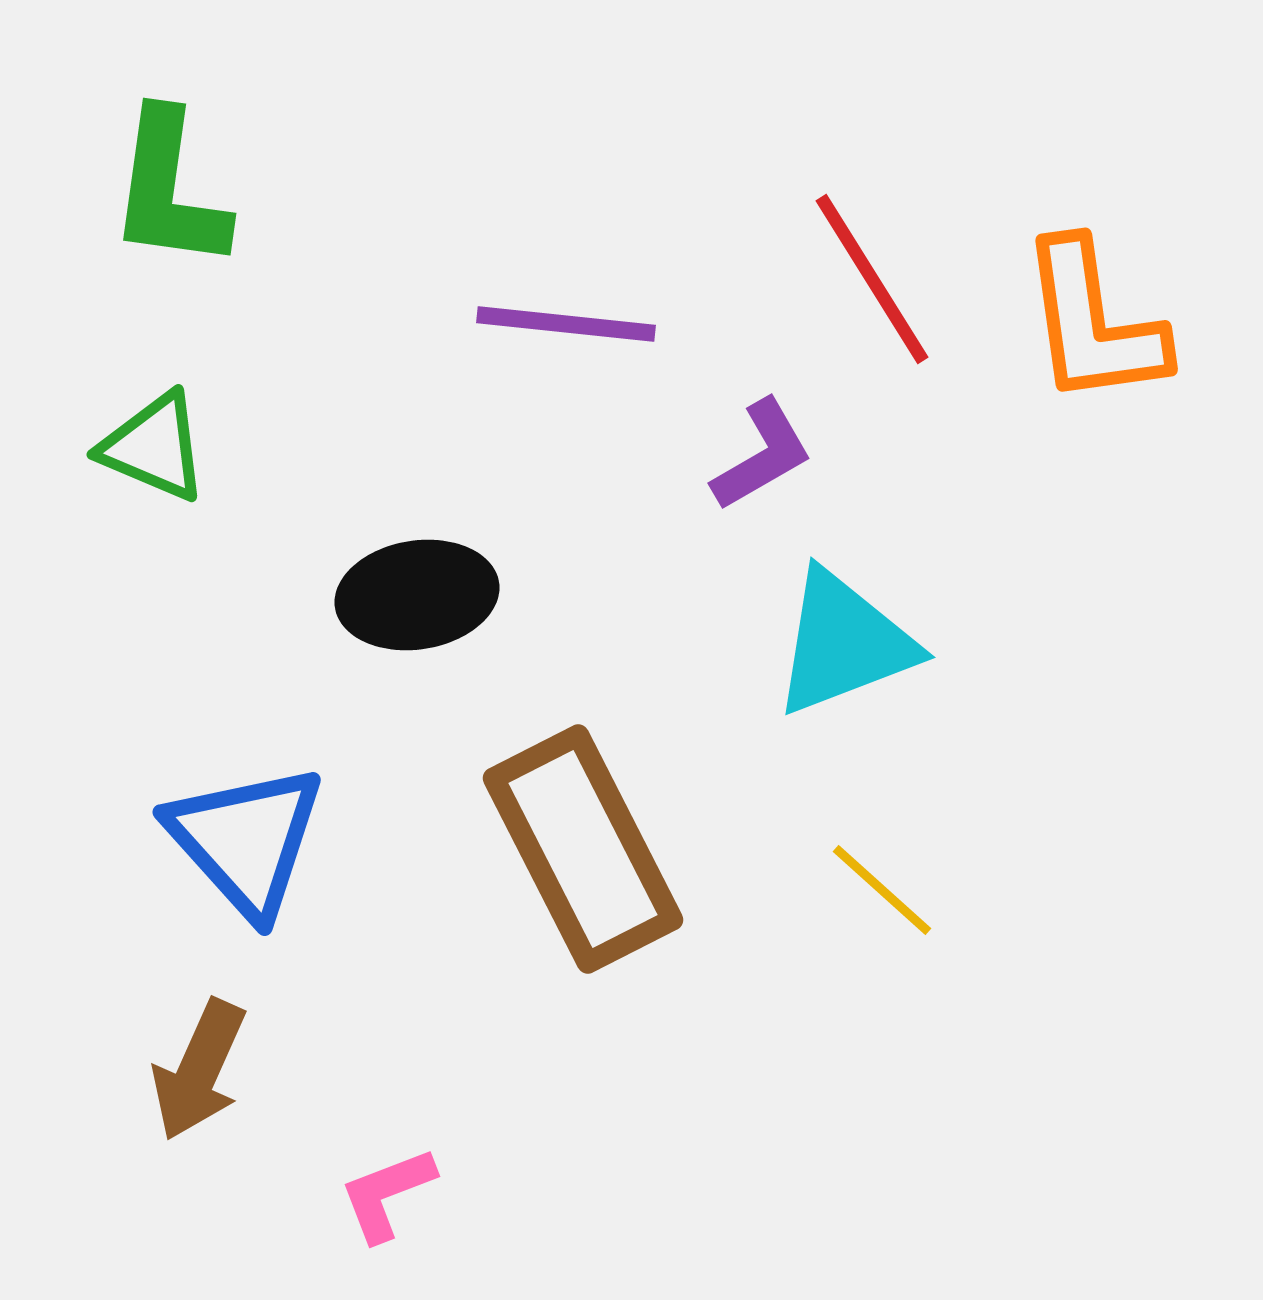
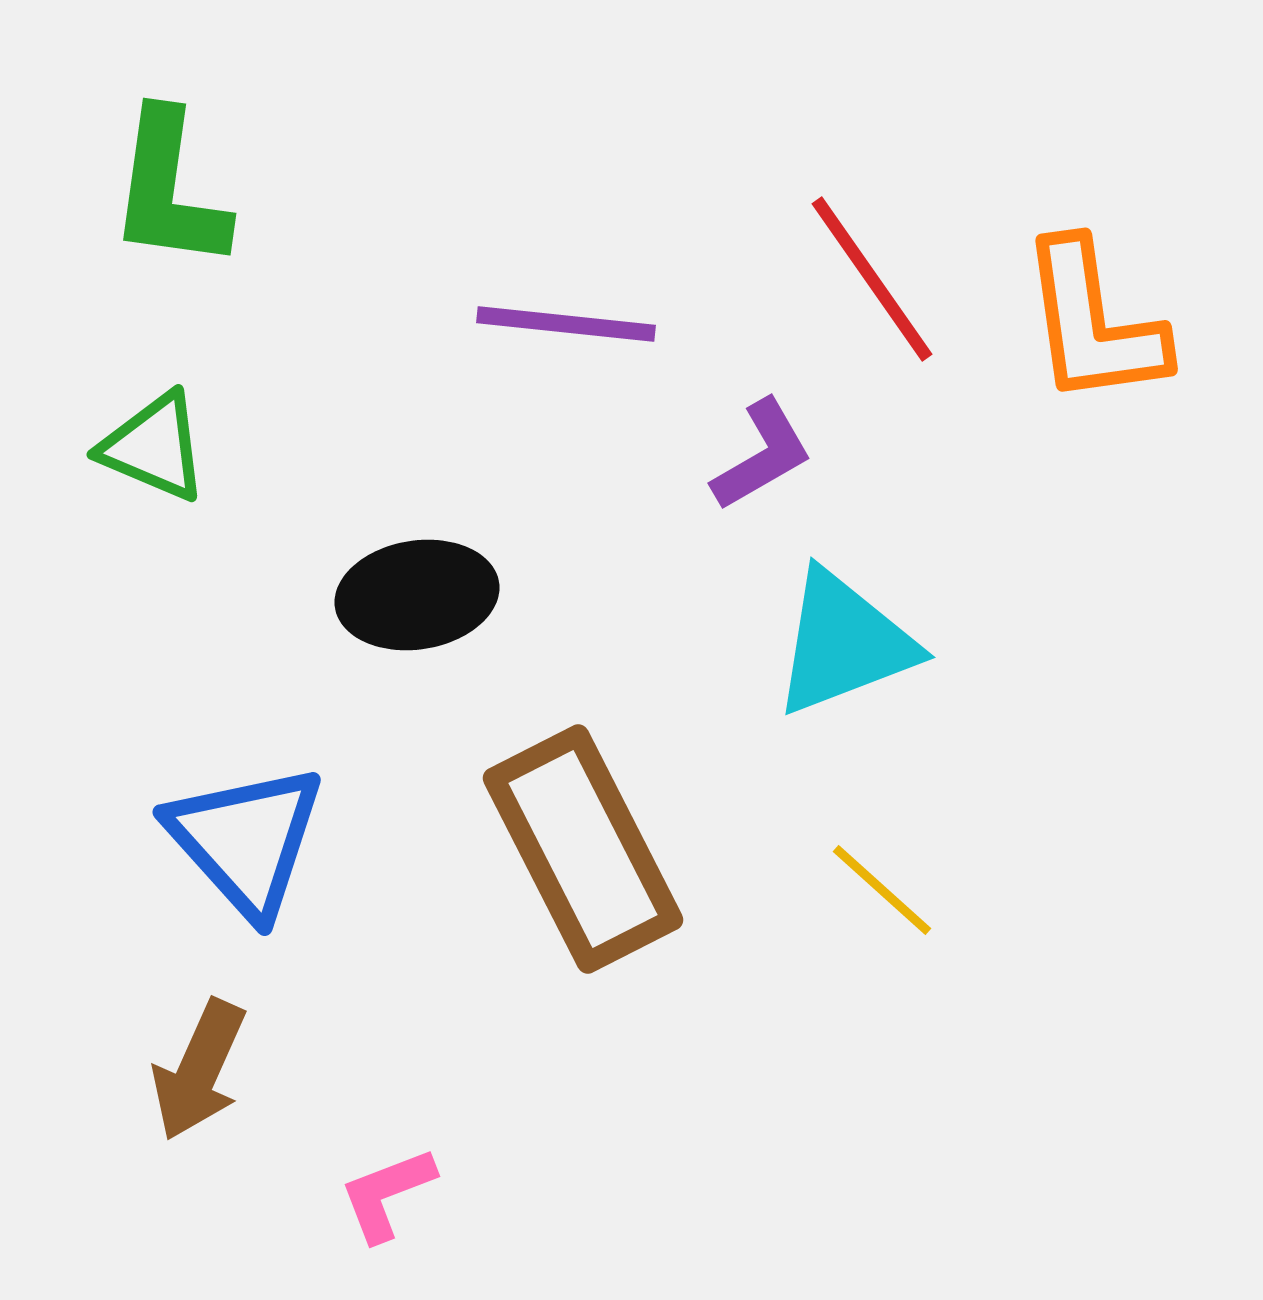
red line: rotated 3 degrees counterclockwise
